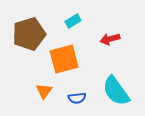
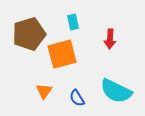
cyan rectangle: moved 1 px down; rotated 70 degrees counterclockwise
red arrow: rotated 72 degrees counterclockwise
orange square: moved 2 px left, 5 px up
cyan semicircle: rotated 28 degrees counterclockwise
blue semicircle: rotated 66 degrees clockwise
